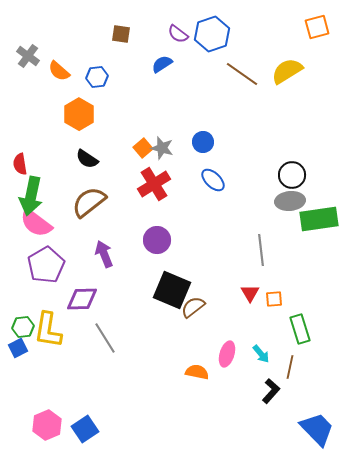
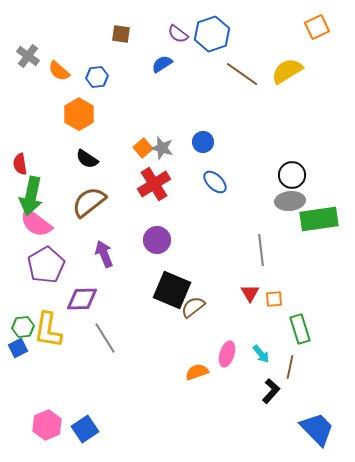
orange square at (317, 27): rotated 10 degrees counterclockwise
blue ellipse at (213, 180): moved 2 px right, 2 px down
orange semicircle at (197, 372): rotated 30 degrees counterclockwise
